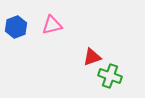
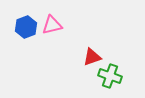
blue hexagon: moved 10 px right
